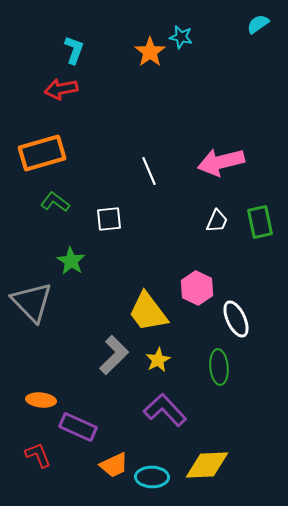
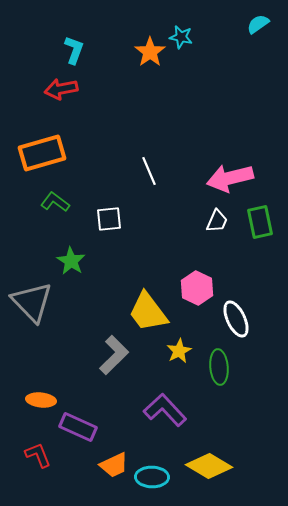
pink arrow: moved 9 px right, 16 px down
yellow star: moved 21 px right, 9 px up
yellow diamond: moved 2 px right, 1 px down; rotated 33 degrees clockwise
